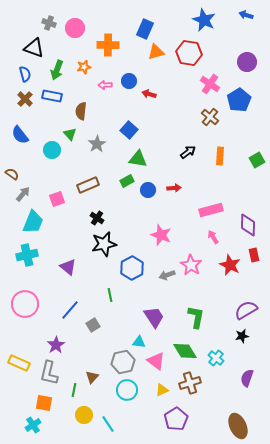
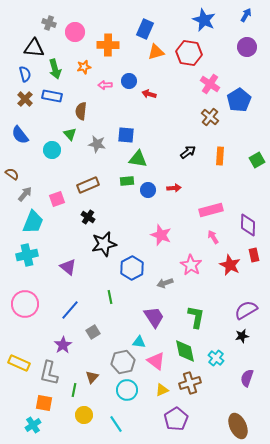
blue arrow at (246, 15): rotated 104 degrees clockwise
pink circle at (75, 28): moved 4 px down
black triangle at (34, 48): rotated 15 degrees counterclockwise
purple circle at (247, 62): moved 15 px up
green arrow at (57, 70): moved 2 px left, 1 px up; rotated 36 degrees counterclockwise
blue square at (129, 130): moved 3 px left, 5 px down; rotated 36 degrees counterclockwise
gray star at (97, 144): rotated 30 degrees counterclockwise
green rectangle at (127, 181): rotated 24 degrees clockwise
gray arrow at (23, 194): moved 2 px right
black cross at (97, 218): moved 9 px left, 1 px up
gray arrow at (167, 275): moved 2 px left, 8 px down
green line at (110, 295): moved 2 px down
gray square at (93, 325): moved 7 px down
purple star at (56, 345): moved 7 px right
green diamond at (185, 351): rotated 20 degrees clockwise
cyan line at (108, 424): moved 8 px right
